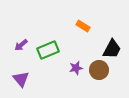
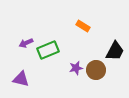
purple arrow: moved 5 px right, 2 px up; rotated 16 degrees clockwise
black trapezoid: moved 3 px right, 2 px down
brown circle: moved 3 px left
purple triangle: rotated 36 degrees counterclockwise
